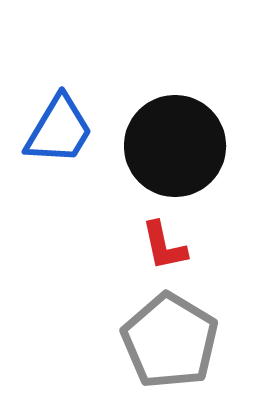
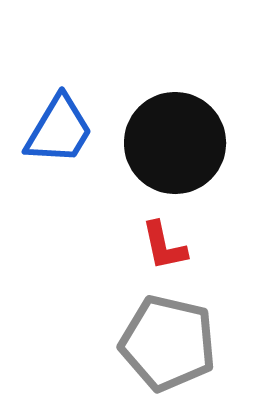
black circle: moved 3 px up
gray pentagon: moved 2 px left, 2 px down; rotated 18 degrees counterclockwise
